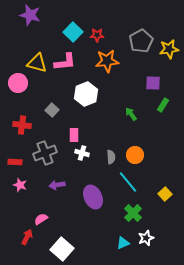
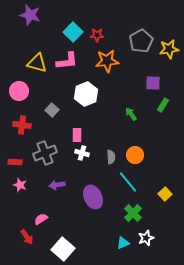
pink L-shape: moved 2 px right, 1 px up
pink circle: moved 1 px right, 8 px down
pink rectangle: moved 3 px right
red arrow: rotated 119 degrees clockwise
white square: moved 1 px right
